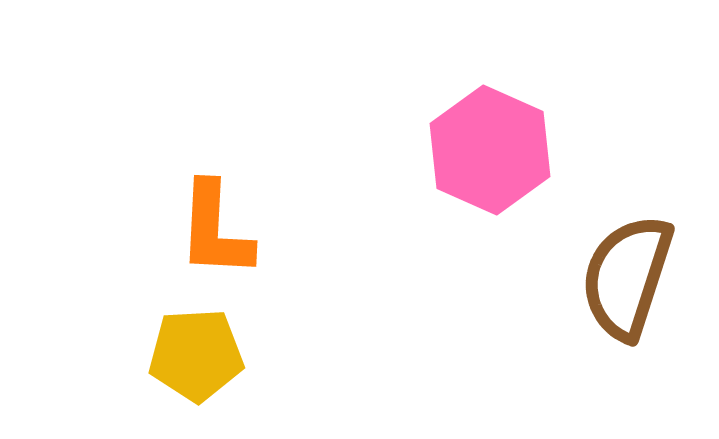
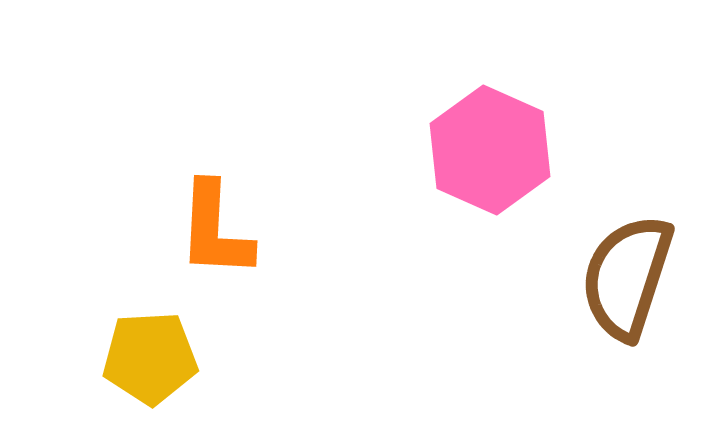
yellow pentagon: moved 46 px left, 3 px down
